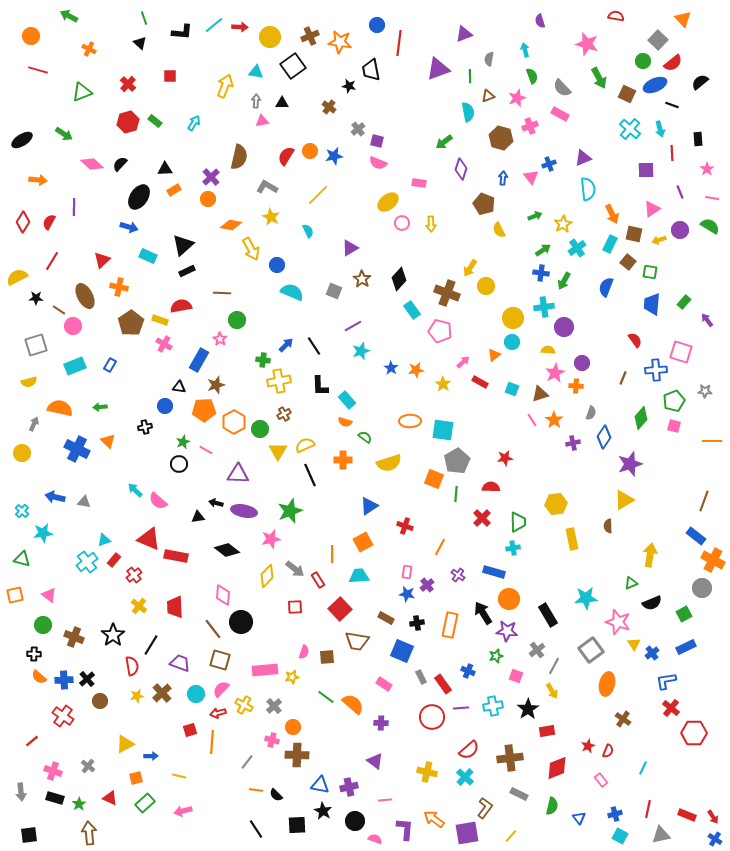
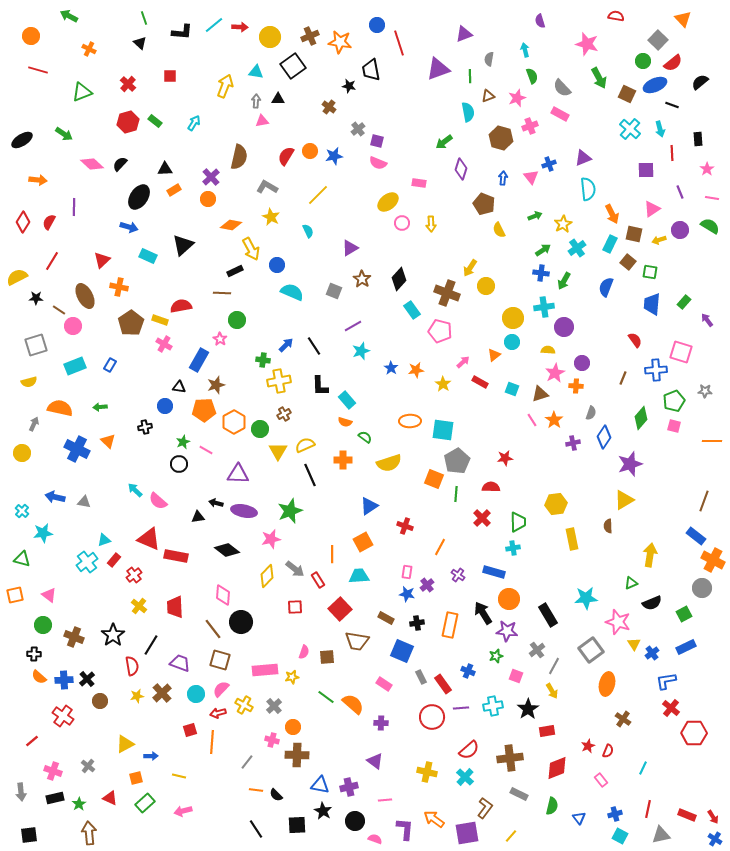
red line at (399, 43): rotated 25 degrees counterclockwise
black triangle at (282, 103): moved 4 px left, 4 px up
black rectangle at (187, 271): moved 48 px right
black rectangle at (55, 798): rotated 30 degrees counterclockwise
